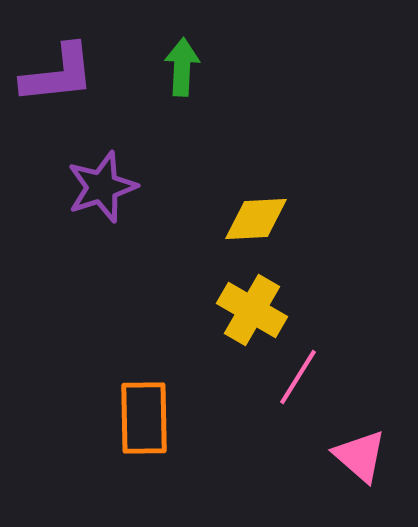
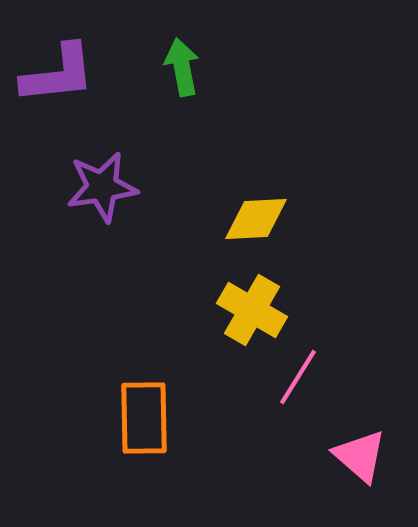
green arrow: rotated 14 degrees counterclockwise
purple star: rotated 10 degrees clockwise
